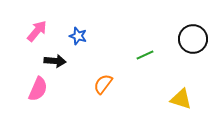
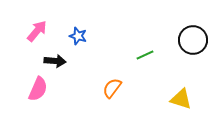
black circle: moved 1 px down
orange semicircle: moved 9 px right, 4 px down
